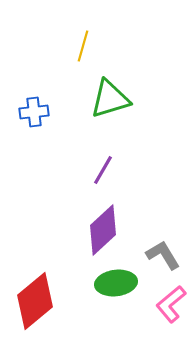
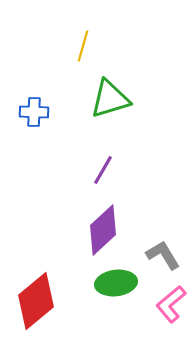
blue cross: rotated 8 degrees clockwise
red diamond: moved 1 px right
